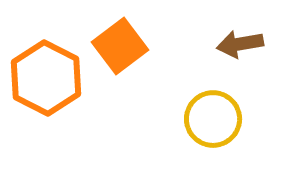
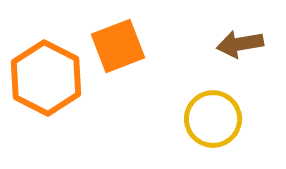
orange square: moved 2 px left; rotated 16 degrees clockwise
